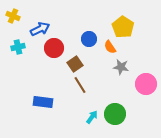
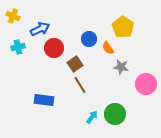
orange semicircle: moved 2 px left, 1 px down
blue rectangle: moved 1 px right, 2 px up
